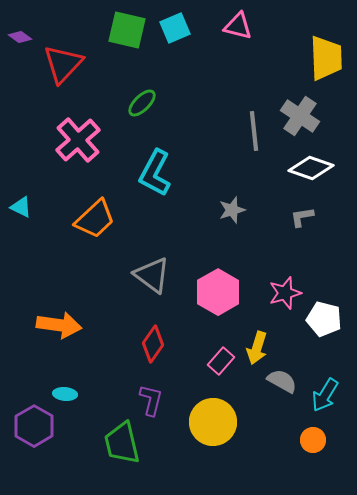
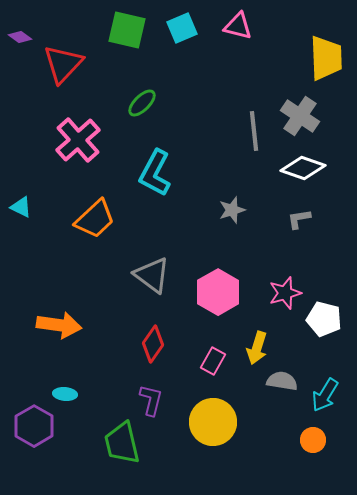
cyan square: moved 7 px right
white diamond: moved 8 px left
gray L-shape: moved 3 px left, 2 px down
pink rectangle: moved 8 px left; rotated 12 degrees counterclockwise
gray semicircle: rotated 20 degrees counterclockwise
